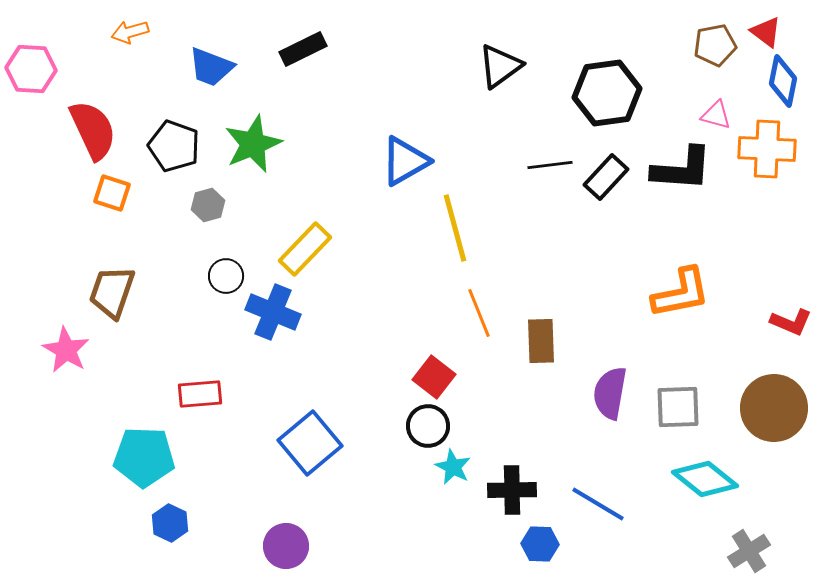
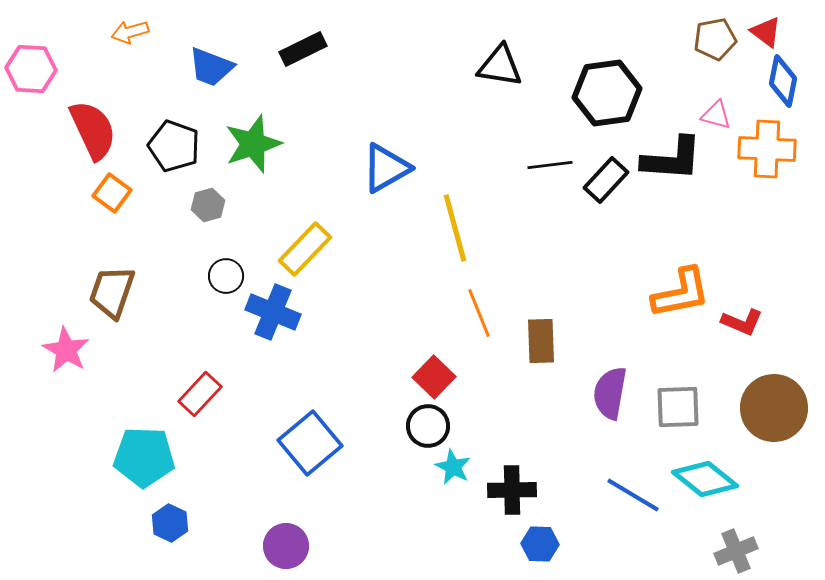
brown pentagon at (715, 45): moved 6 px up
black triangle at (500, 66): rotated 45 degrees clockwise
green star at (253, 144): rotated 4 degrees clockwise
blue triangle at (405, 161): moved 19 px left, 7 px down
black L-shape at (682, 169): moved 10 px left, 10 px up
black rectangle at (606, 177): moved 3 px down
orange square at (112, 193): rotated 18 degrees clockwise
red L-shape at (791, 322): moved 49 px left
red square at (434, 377): rotated 6 degrees clockwise
red rectangle at (200, 394): rotated 42 degrees counterclockwise
blue line at (598, 504): moved 35 px right, 9 px up
gray cross at (749, 551): moved 13 px left; rotated 9 degrees clockwise
